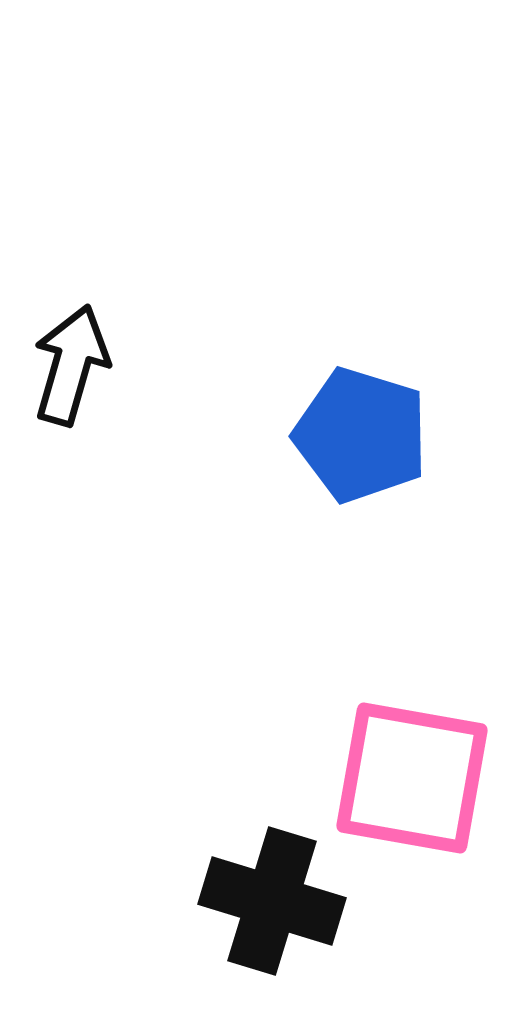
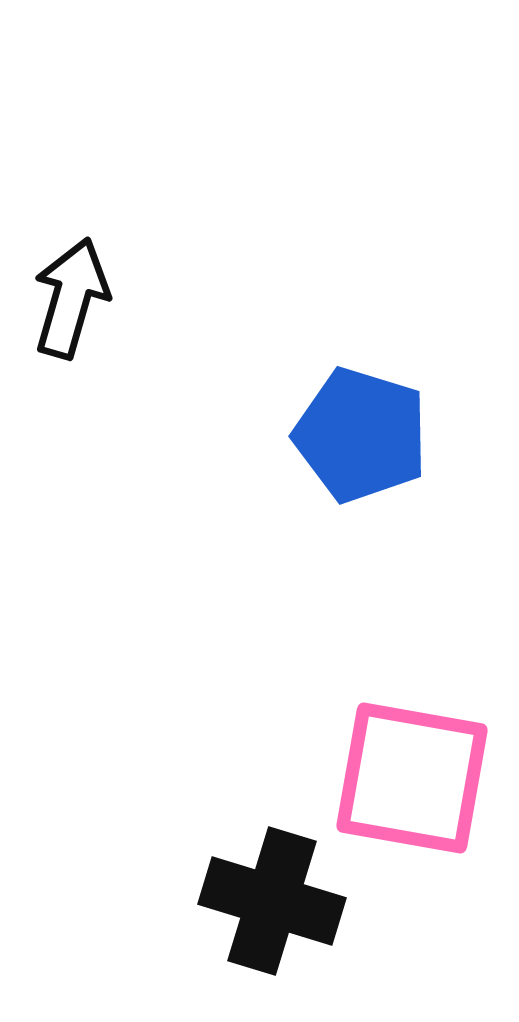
black arrow: moved 67 px up
